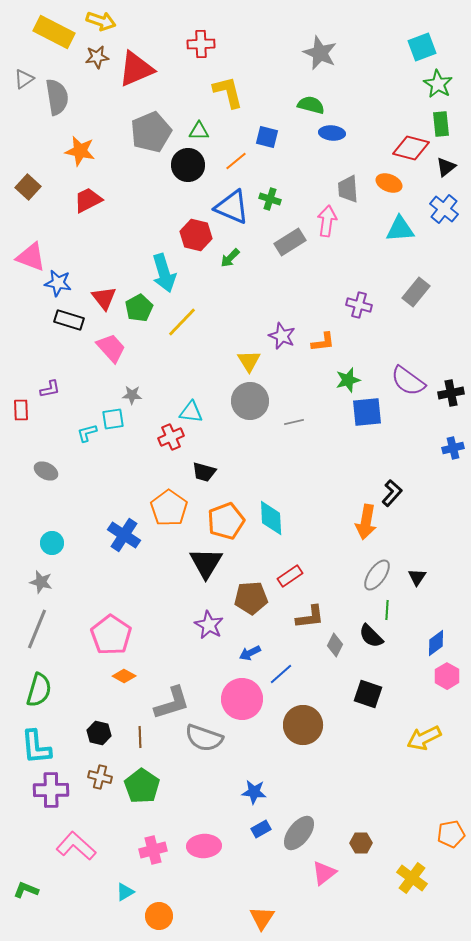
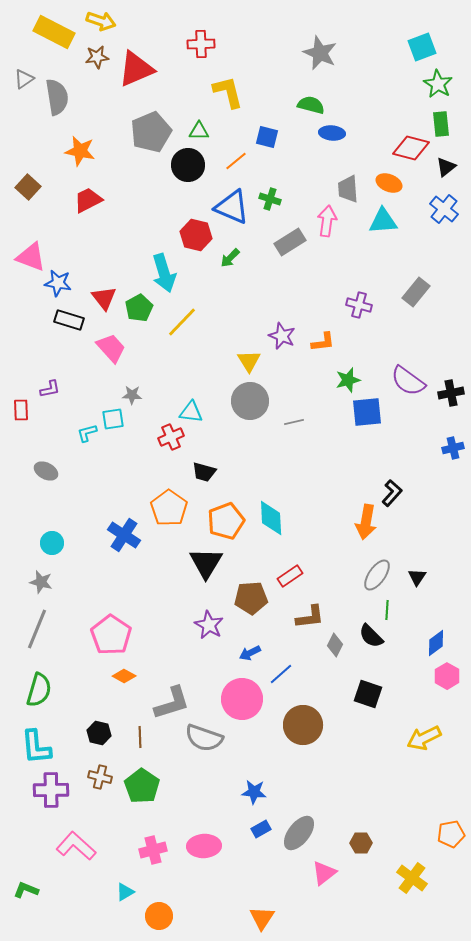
cyan triangle at (400, 229): moved 17 px left, 8 px up
